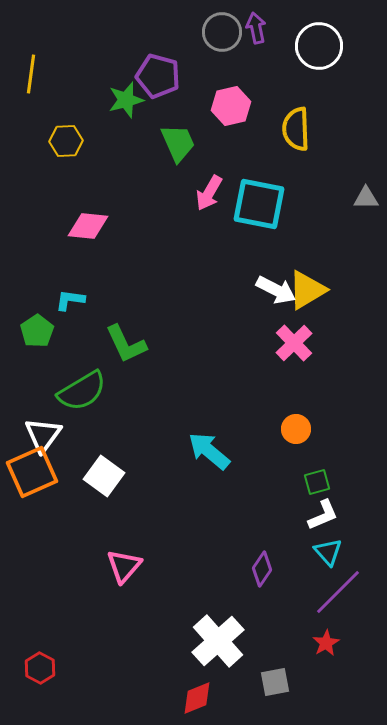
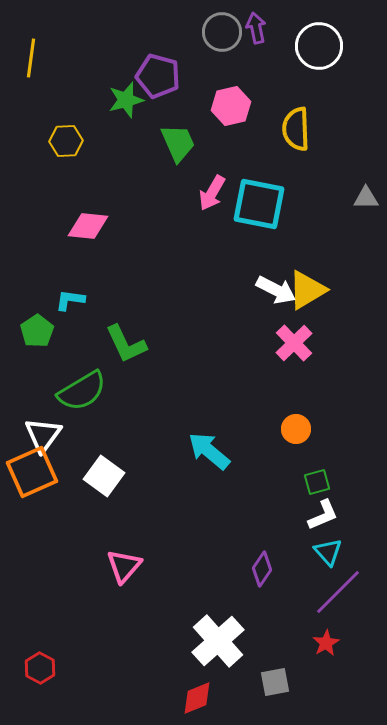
yellow line: moved 16 px up
pink arrow: moved 3 px right
